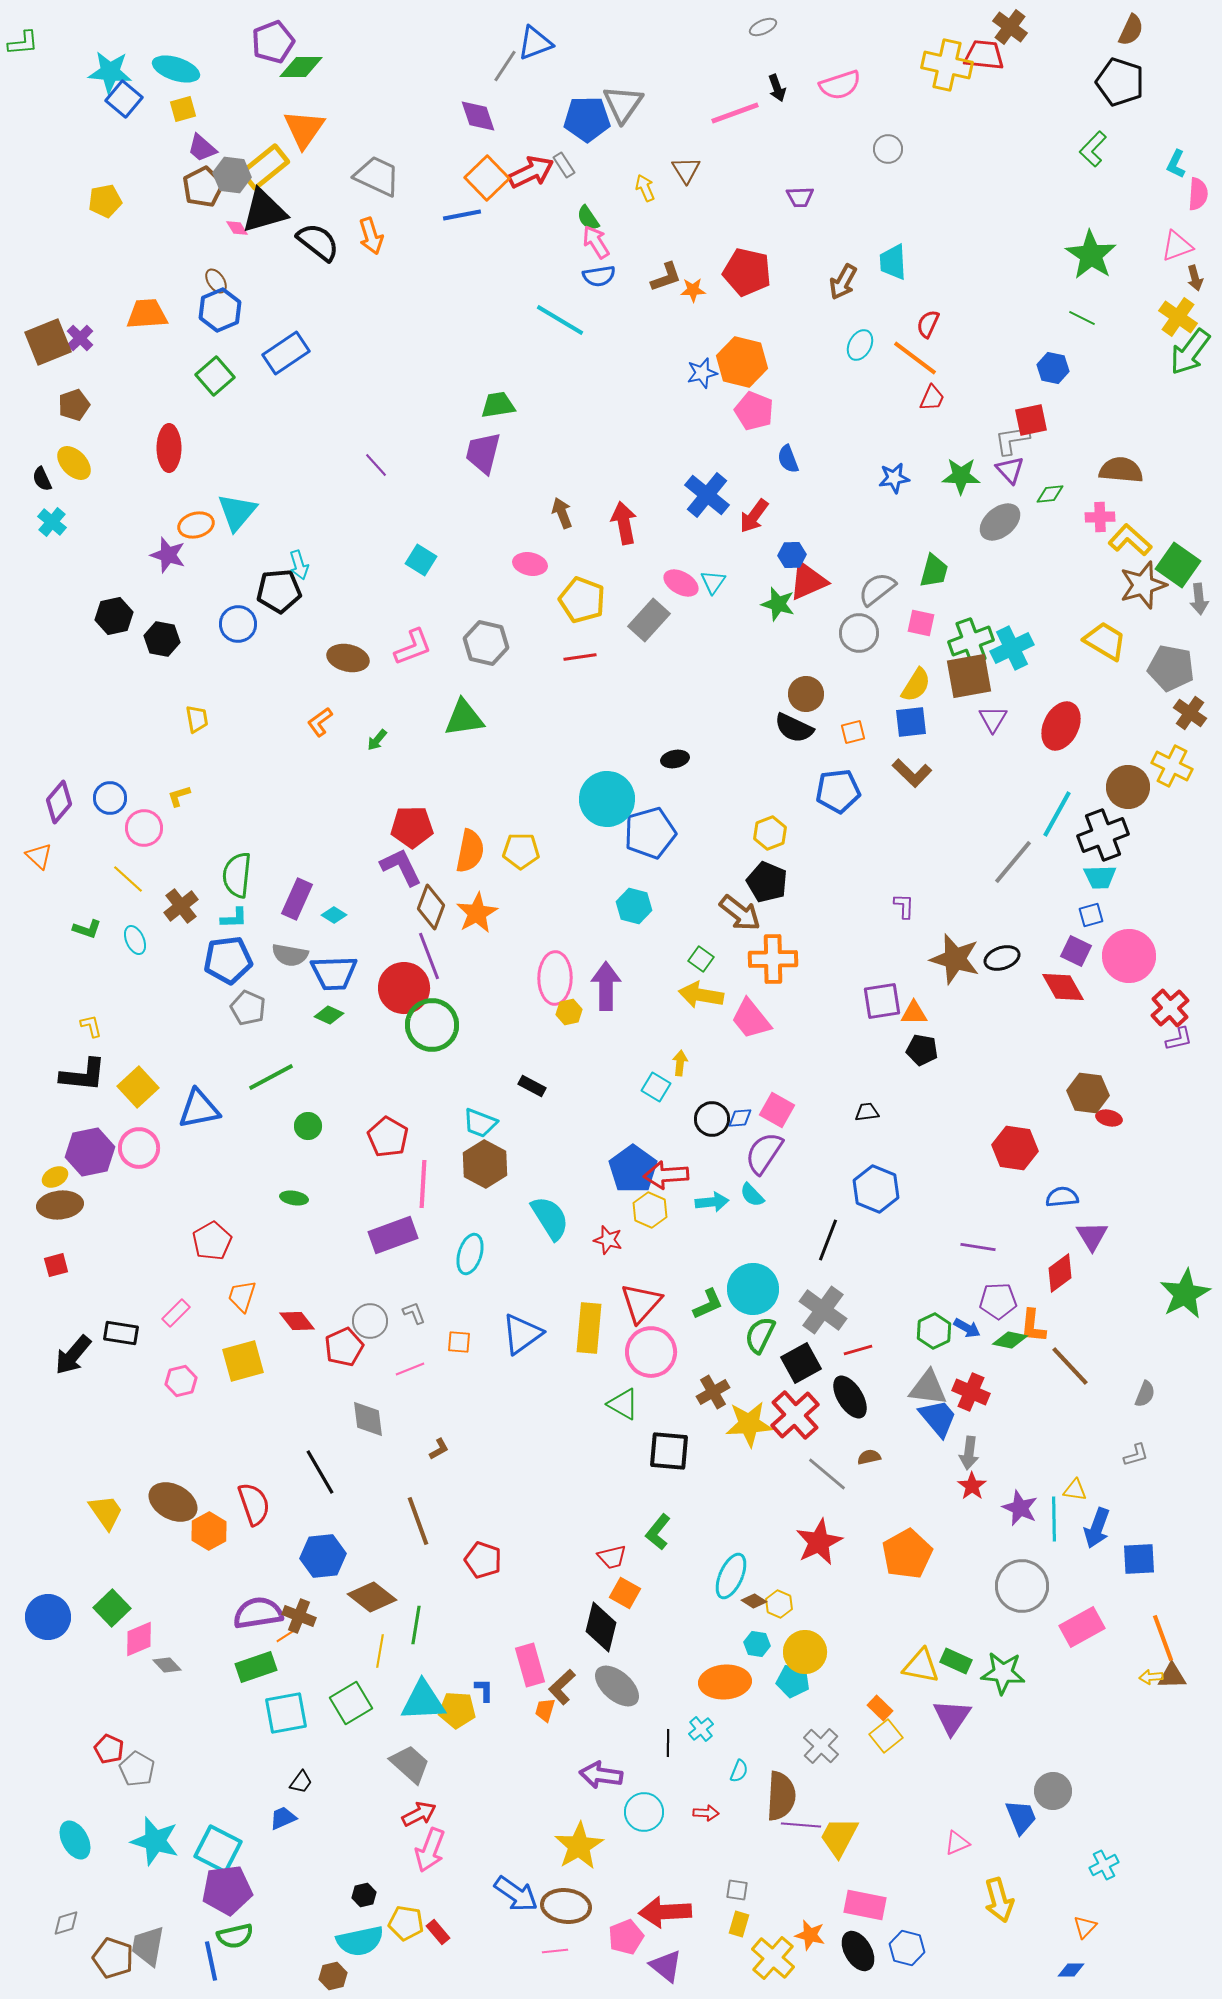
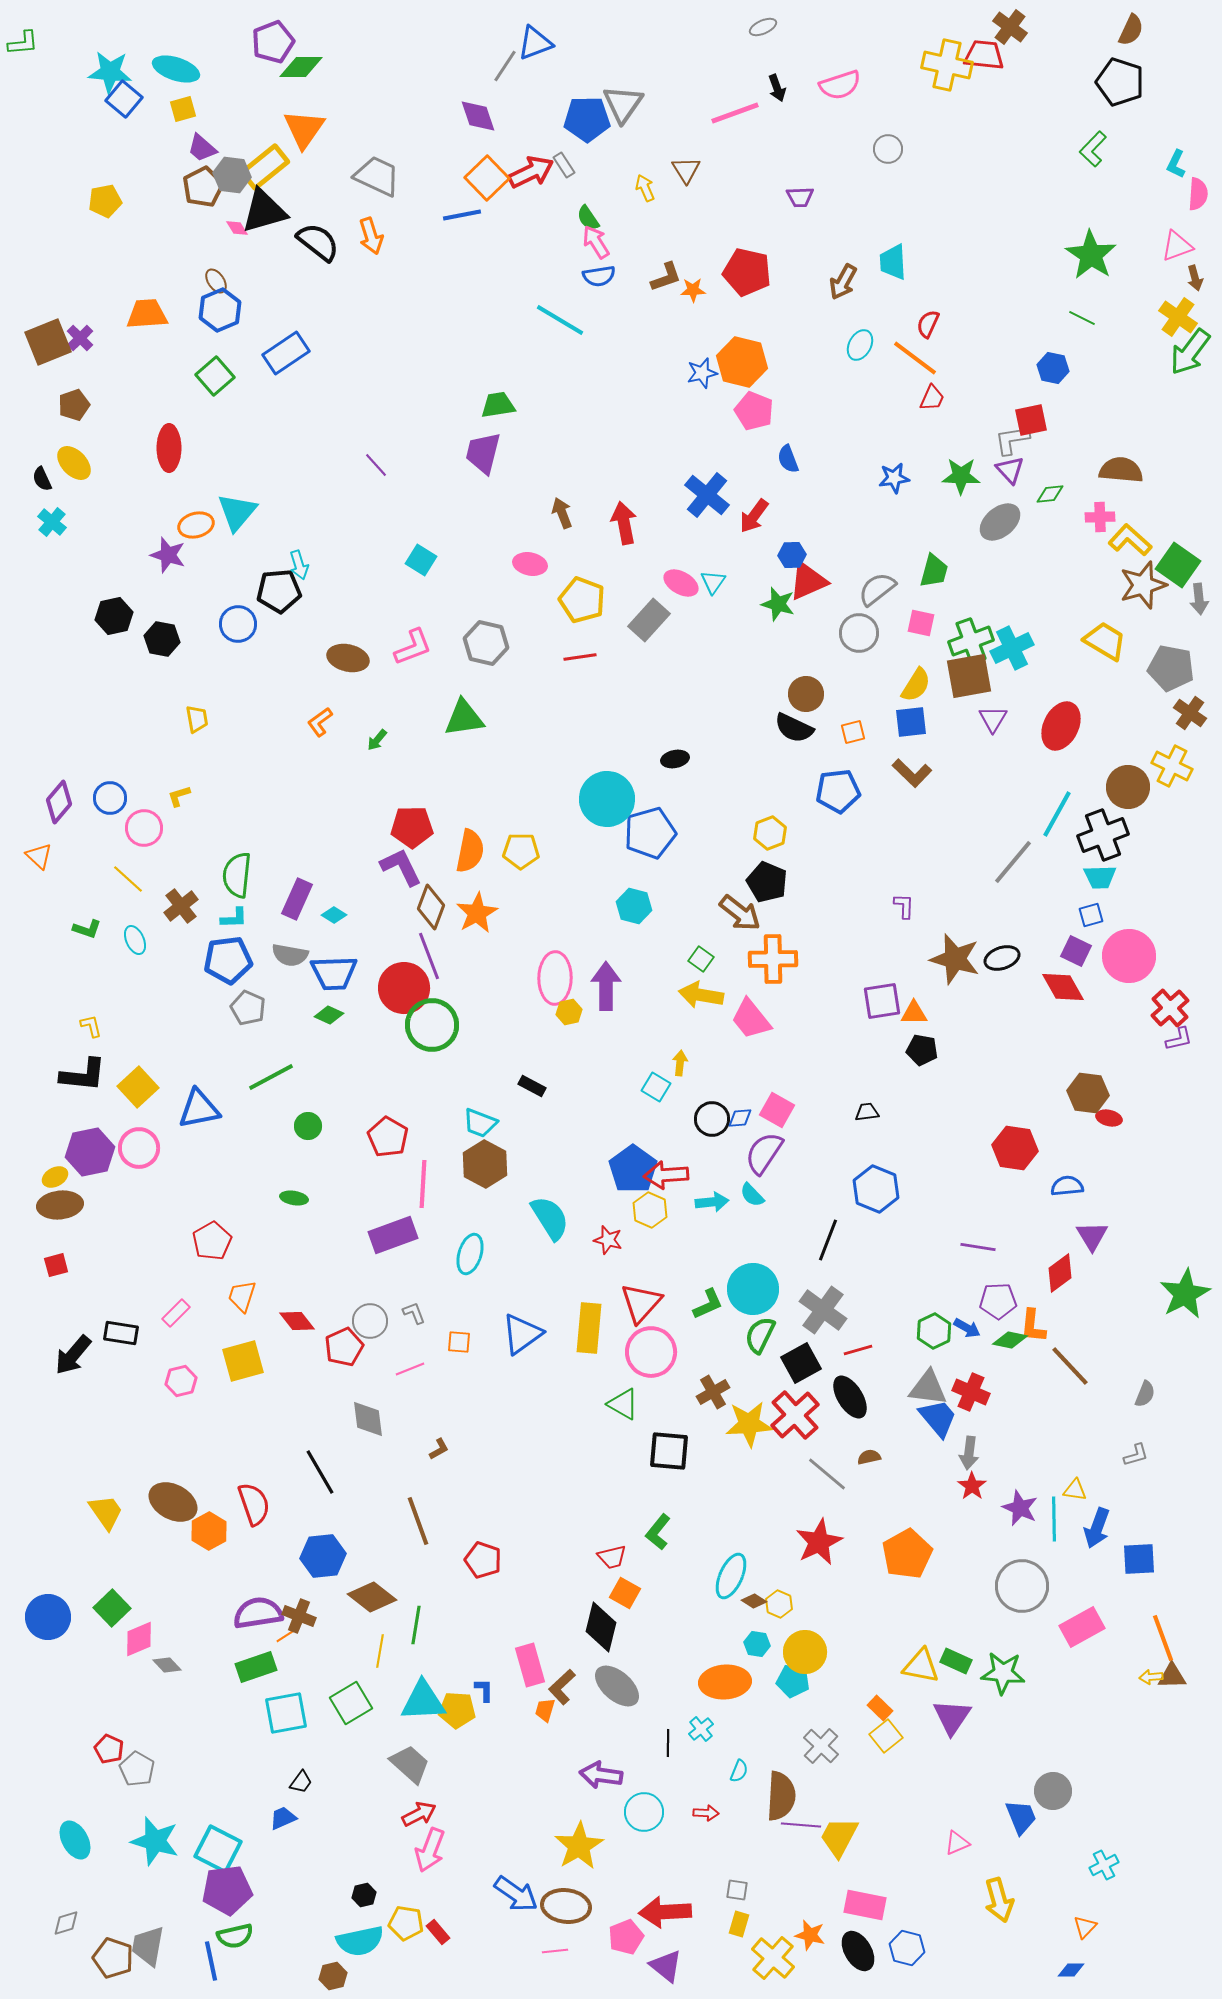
blue semicircle at (1062, 1197): moved 5 px right, 11 px up
